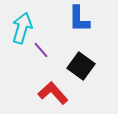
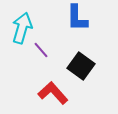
blue L-shape: moved 2 px left, 1 px up
